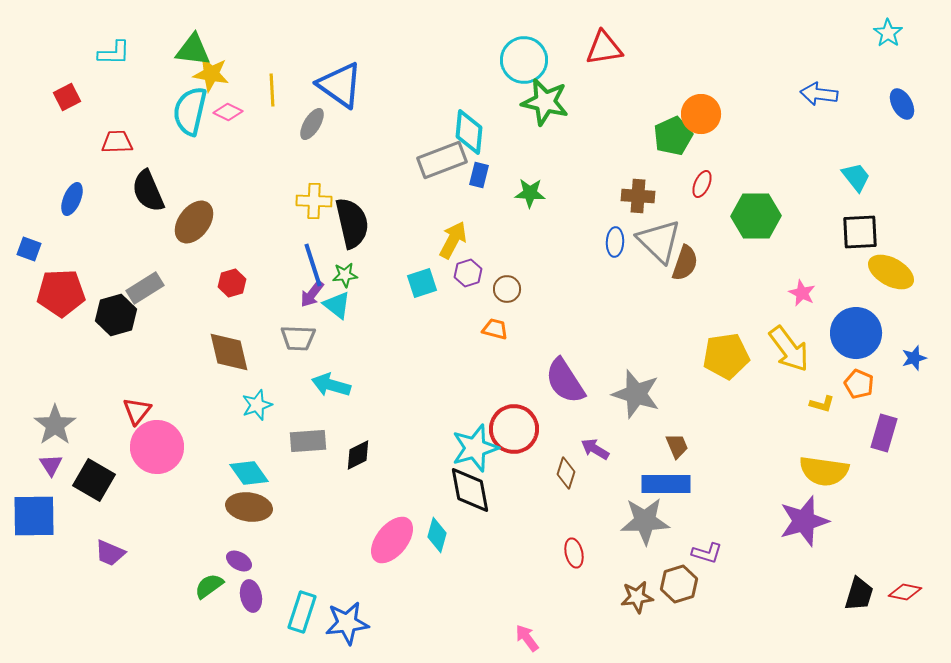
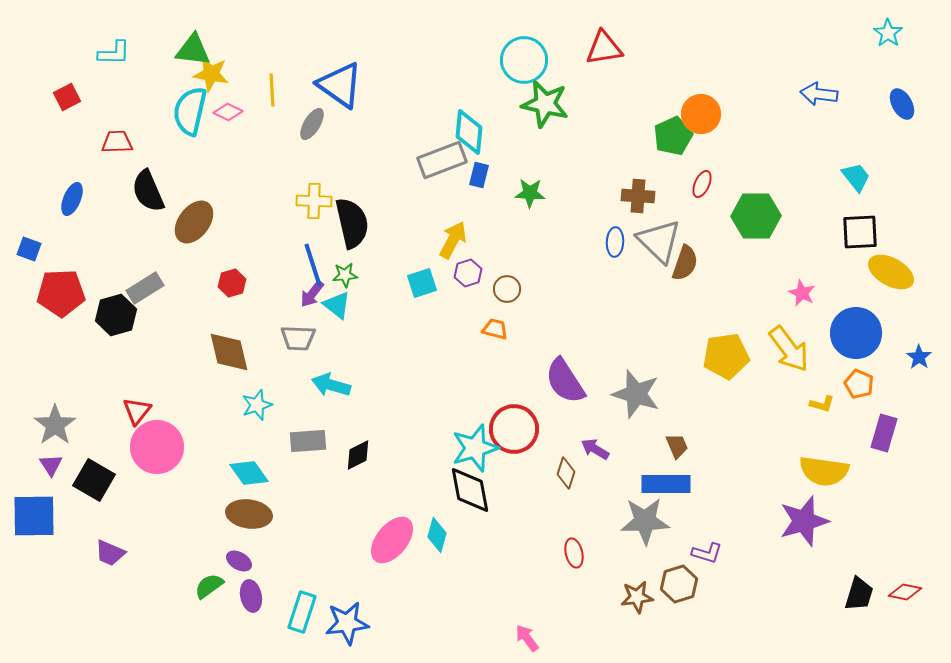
green star at (545, 102): moved 2 px down
blue star at (914, 358): moved 5 px right, 1 px up; rotated 20 degrees counterclockwise
brown ellipse at (249, 507): moved 7 px down
